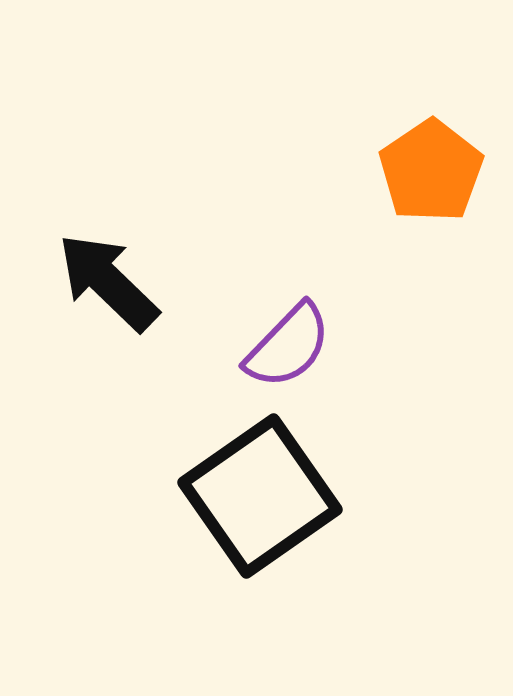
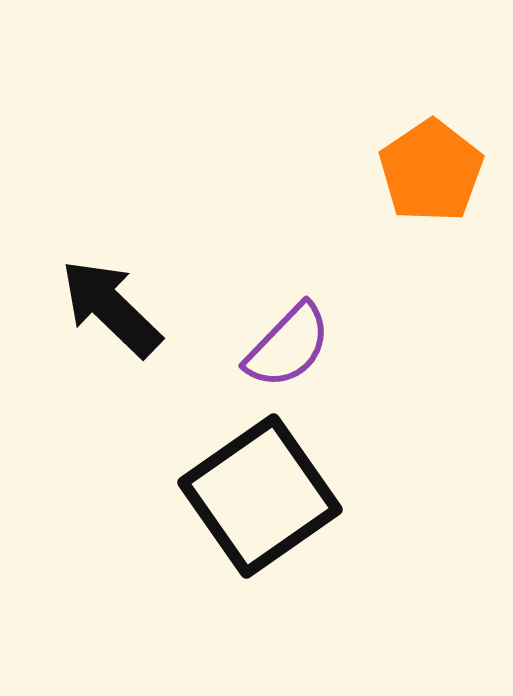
black arrow: moved 3 px right, 26 px down
